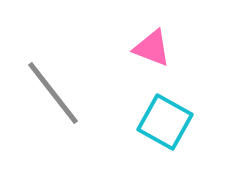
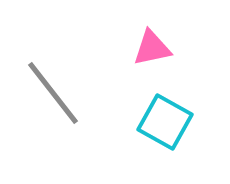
pink triangle: rotated 33 degrees counterclockwise
